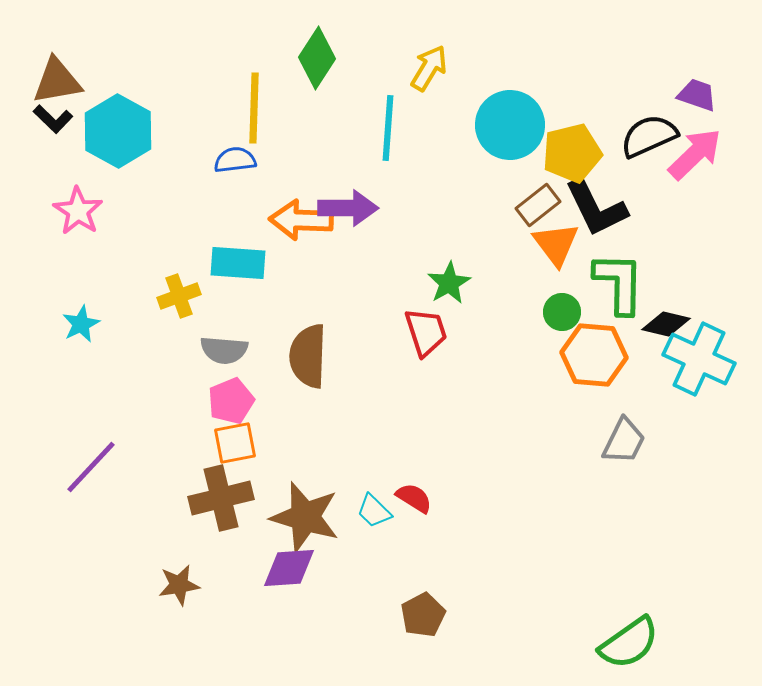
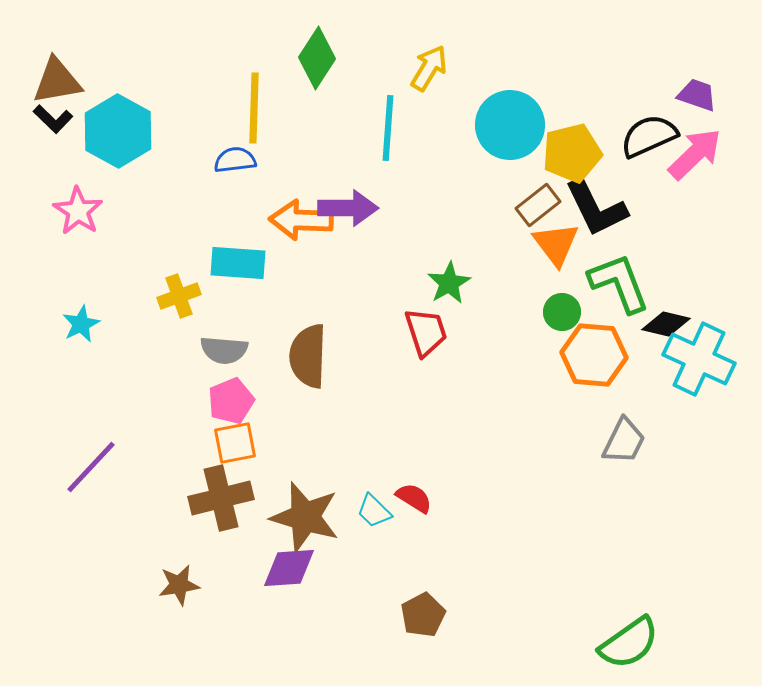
green L-shape at (619, 283): rotated 22 degrees counterclockwise
